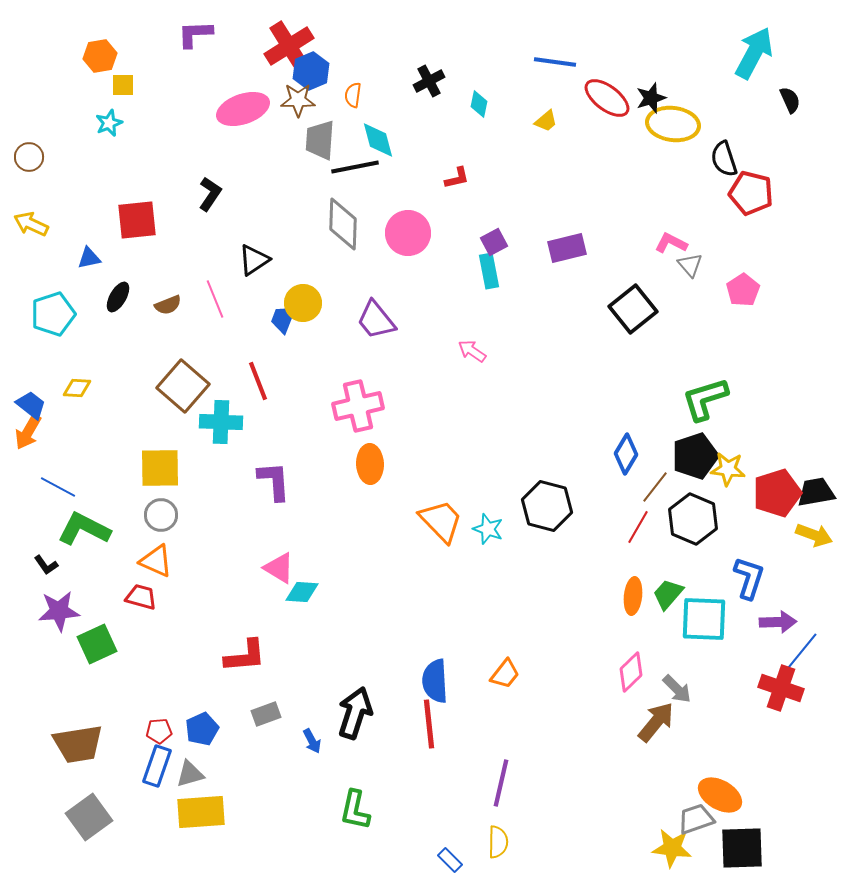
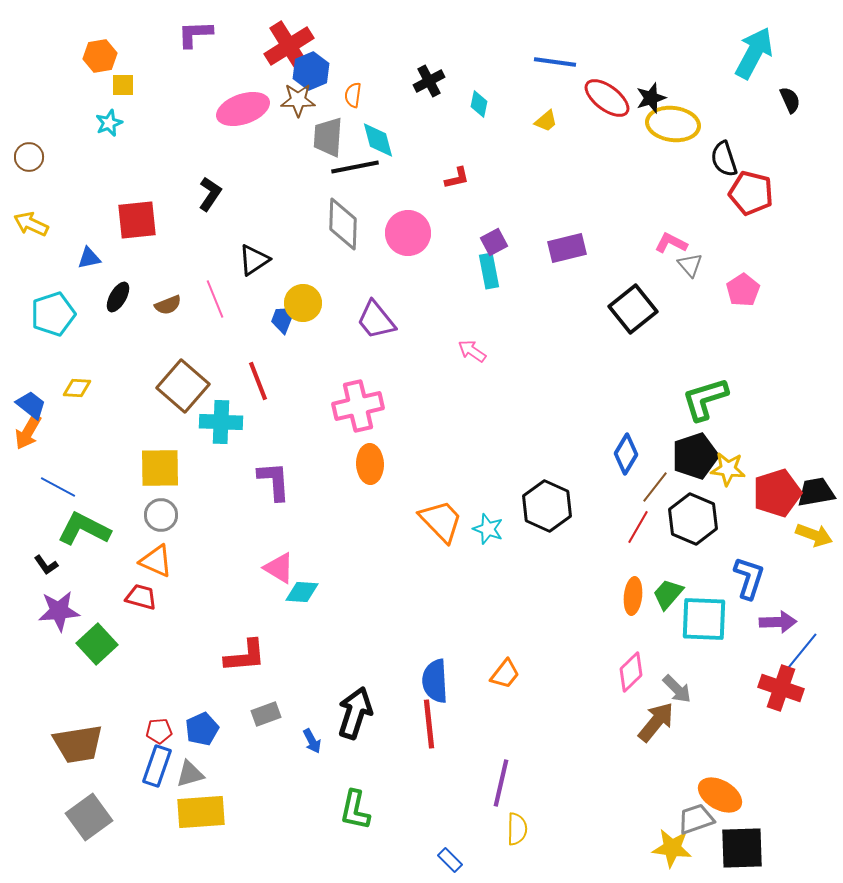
gray trapezoid at (320, 140): moved 8 px right, 3 px up
black hexagon at (547, 506): rotated 9 degrees clockwise
green square at (97, 644): rotated 18 degrees counterclockwise
yellow semicircle at (498, 842): moved 19 px right, 13 px up
